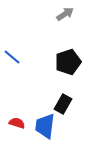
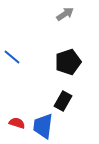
black rectangle: moved 3 px up
blue trapezoid: moved 2 px left
